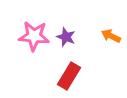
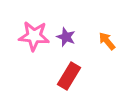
orange arrow: moved 4 px left, 5 px down; rotated 24 degrees clockwise
